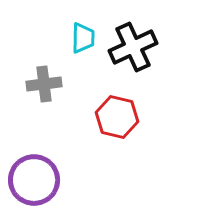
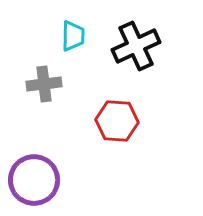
cyan trapezoid: moved 10 px left, 2 px up
black cross: moved 3 px right, 1 px up
red hexagon: moved 4 px down; rotated 9 degrees counterclockwise
